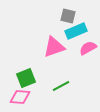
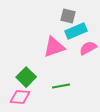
green square: moved 1 px up; rotated 24 degrees counterclockwise
green line: rotated 18 degrees clockwise
